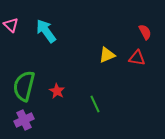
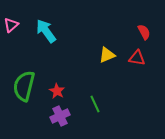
pink triangle: rotated 35 degrees clockwise
red semicircle: moved 1 px left
purple cross: moved 36 px right, 4 px up
